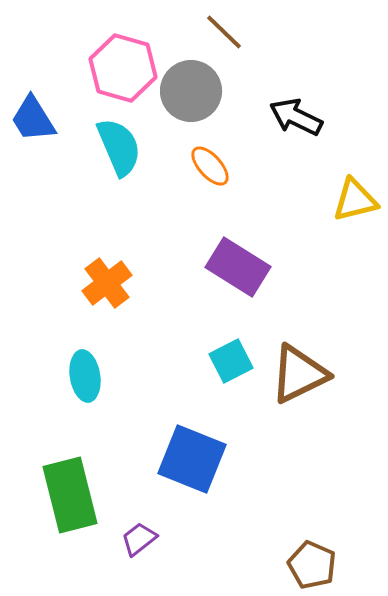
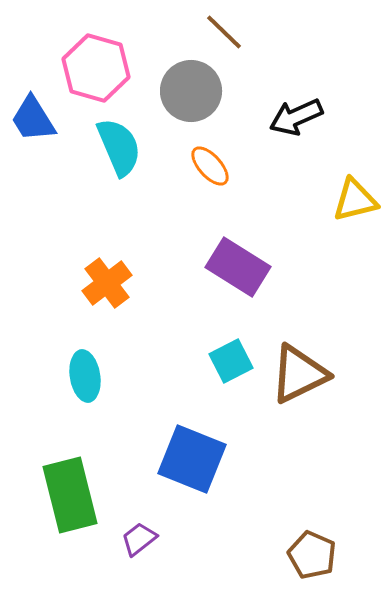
pink hexagon: moved 27 px left
black arrow: rotated 50 degrees counterclockwise
brown pentagon: moved 10 px up
